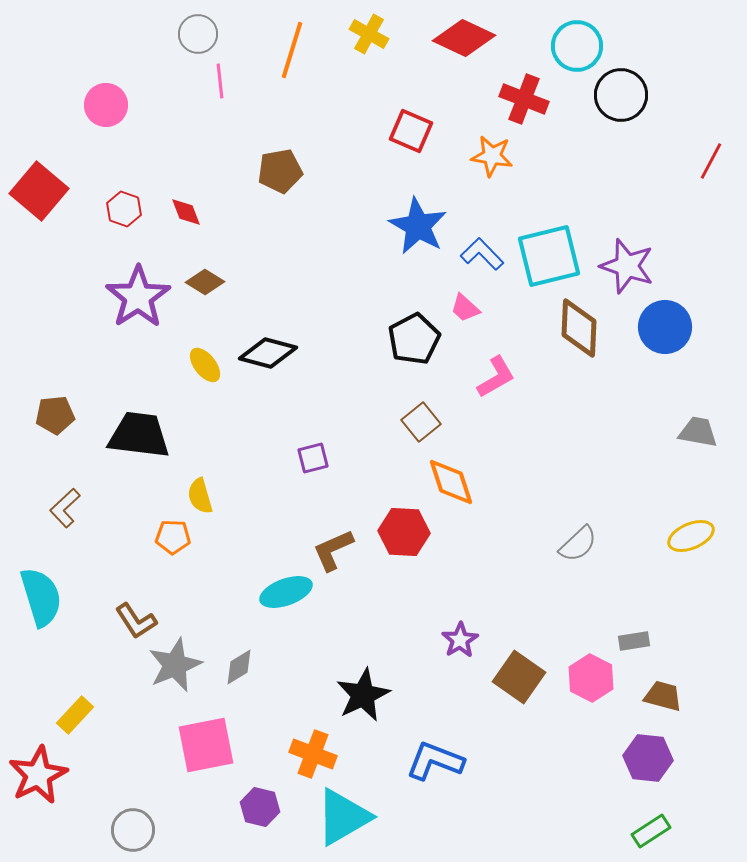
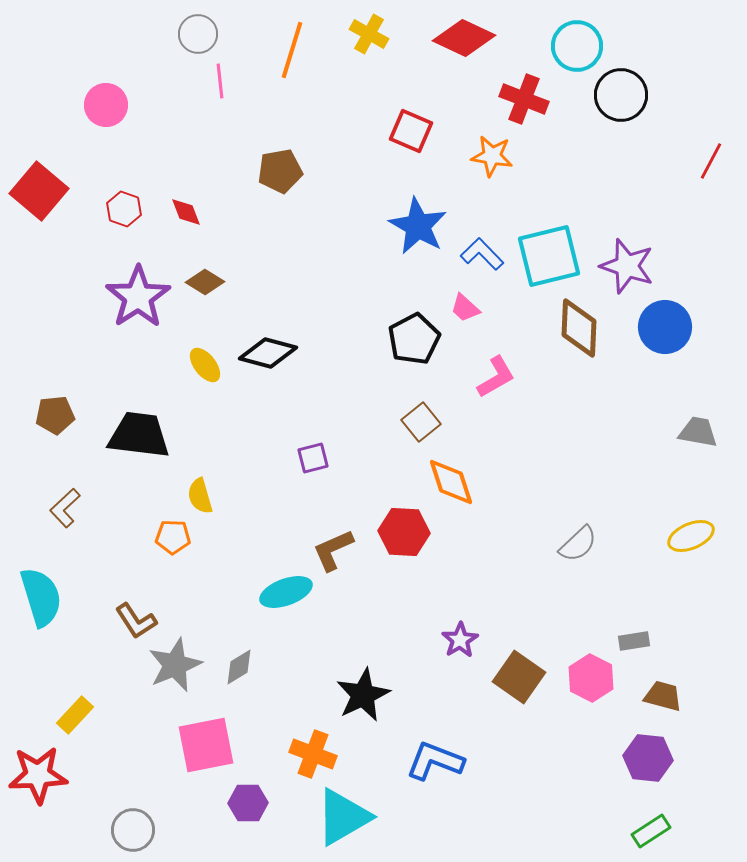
red star at (38, 775): rotated 24 degrees clockwise
purple hexagon at (260, 807): moved 12 px left, 4 px up; rotated 15 degrees counterclockwise
